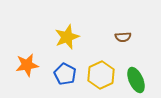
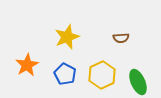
brown semicircle: moved 2 px left, 1 px down
orange star: rotated 20 degrees counterclockwise
yellow hexagon: moved 1 px right
green ellipse: moved 2 px right, 2 px down
